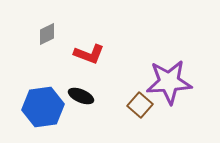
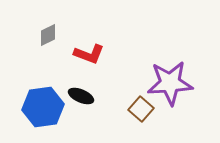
gray diamond: moved 1 px right, 1 px down
purple star: moved 1 px right, 1 px down
brown square: moved 1 px right, 4 px down
